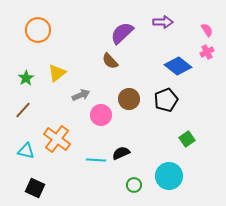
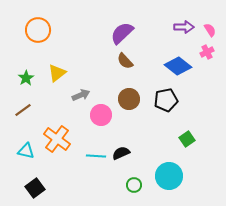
purple arrow: moved 21 px right, 5 px down
pink semicircle: moved 3 px right
brown semicircle: moved 15 px right
black pentagon: rotated 10 degrees clockwise
brown line: rotated 12 degrees clockwise
cyan line: moved 4 px up
black square: rotated 30 degrees clockwise
